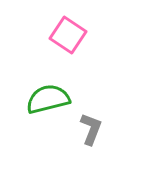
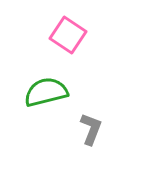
green semicircle: moved 2 px left, 7 px up
